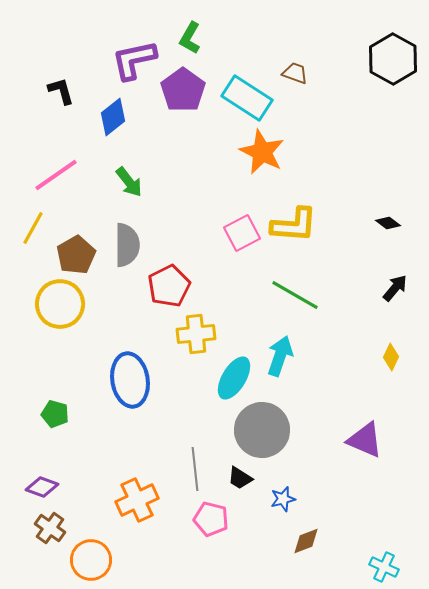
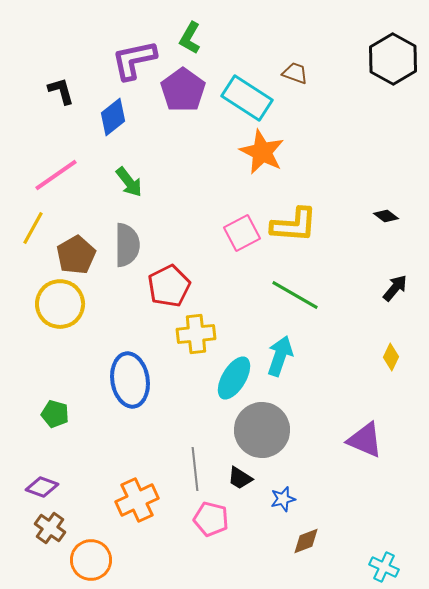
black diamond: moved 2 px left, 7 px up
